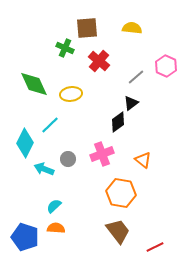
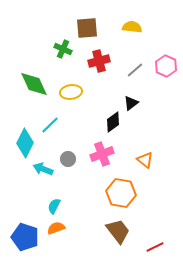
yellow semicircle: moved 1 px up
green cross: moved 2 px left, 1 px down
red cross: rotated 35 degrees clockwise
gray line: moved 1 px left, 7 px up
yellow ellipse: moved 2 px up
black diamond: moved 5 px left
orange triangle: moved 2 px right
cyan arrow: moved 1 px left
cyan semicircle: rotated 21 degrees counterclockwise
orange semicircle: rotated 24 degrees counterclockwise
